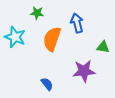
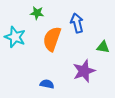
purple star: rotated 15 degrees counterclockwise
blue semicircle: rotated 40 degrees counterclockwise
